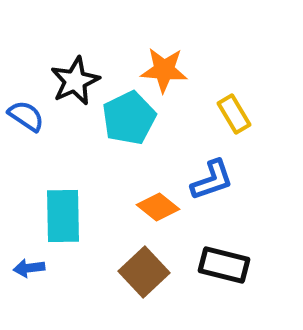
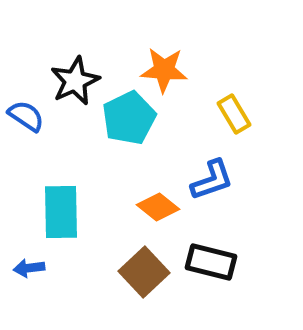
cyan rectangle: moved 2 px left, 4 px up
black rectangle: moved 13 px left, 3 px up
